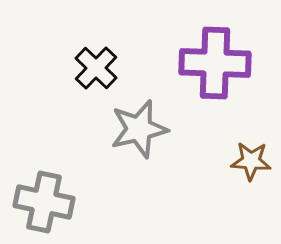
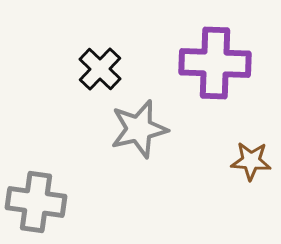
black cross: moved 4 px right, 1 px down
gray cross: moved 8 px left; rotated 4 degrees counterclockwise
